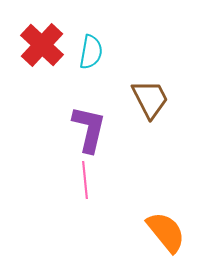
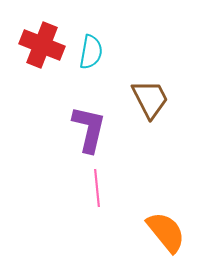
red cross: rotated 21 degrees counterclockwise
pink line: moved 12 px right, 8 px down
